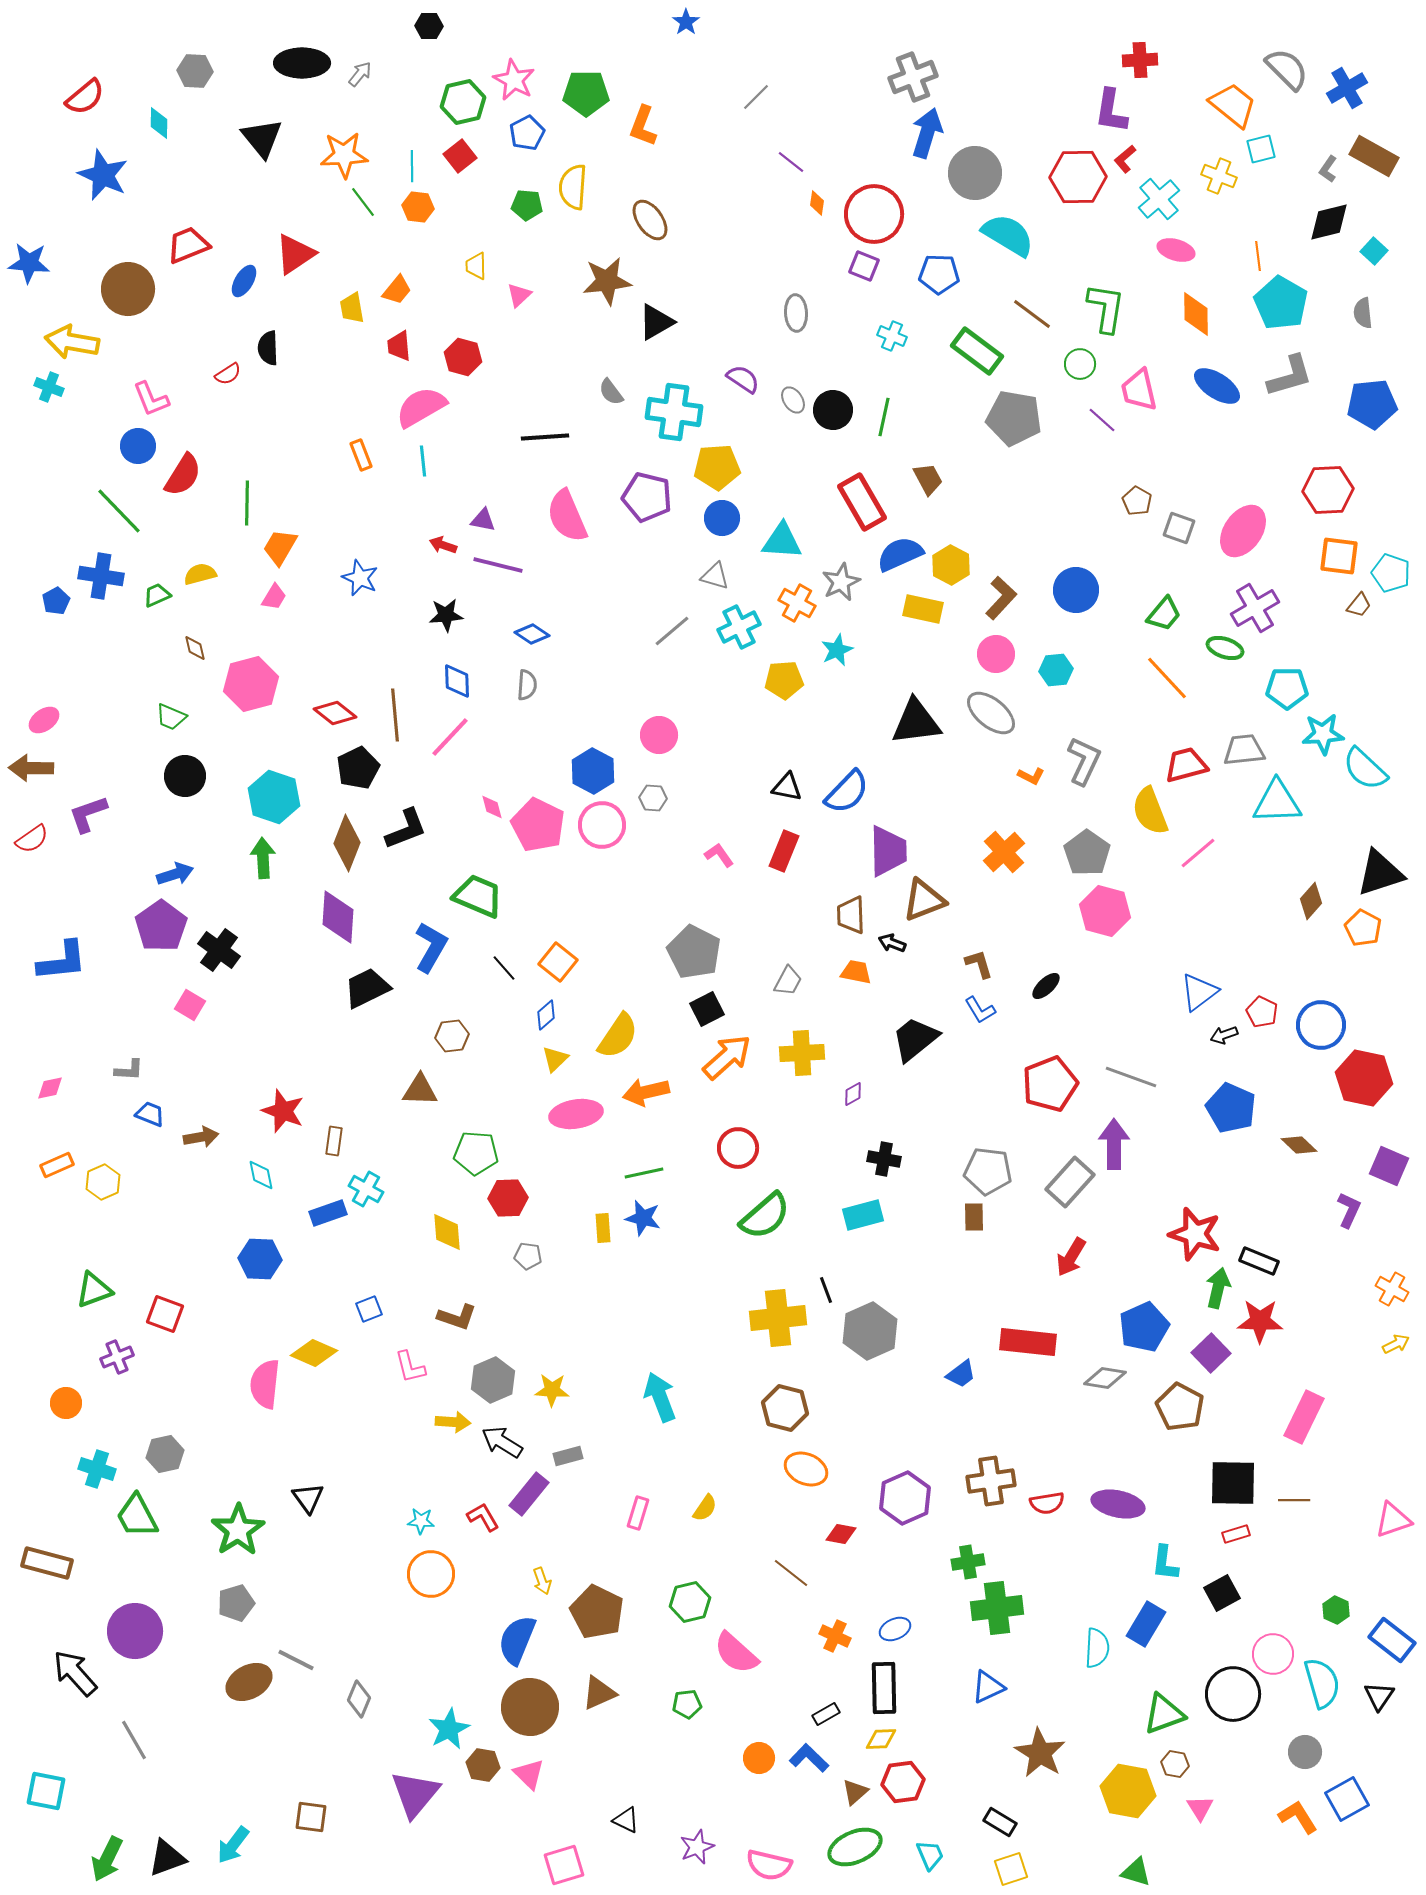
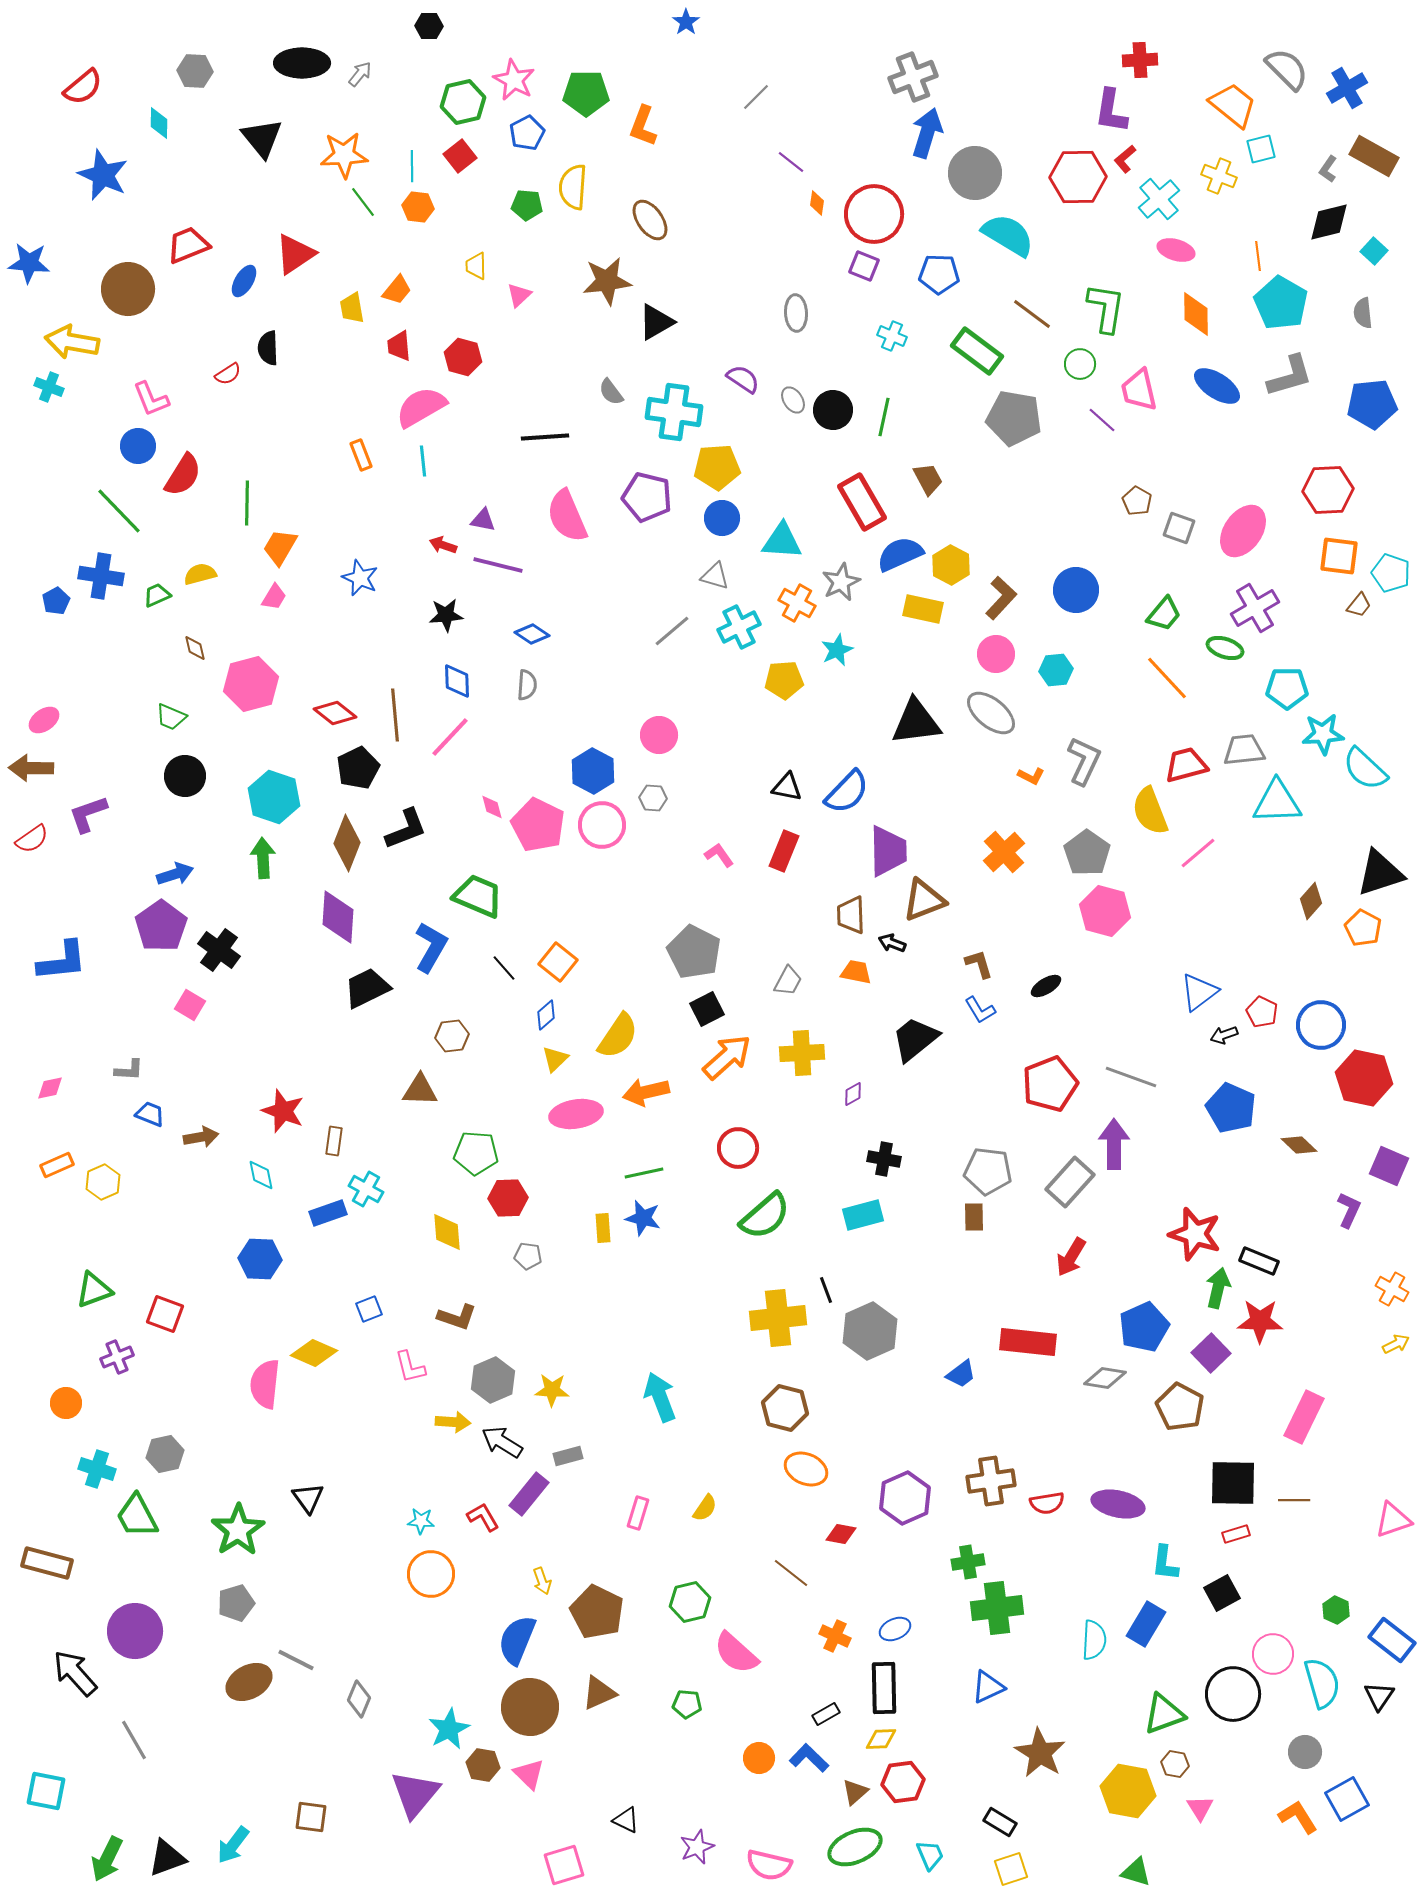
red semicircle at (85, 97): moved 2 px left, 10 px up
black ellipse at (1046, 986): rotated 12 degrees clockwise
cyan semicircle at (1097, 1648): moved 3 px left, 8 px up
green pentagon at (687, 1704): rotated 12 degrees clockwise
